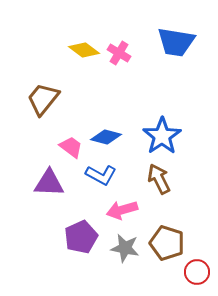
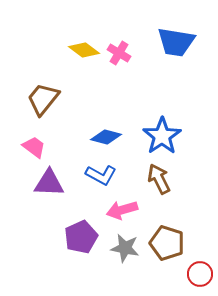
pink trapezoid: moved 37 px left
red circle: moved 3 px right, 2 px down
